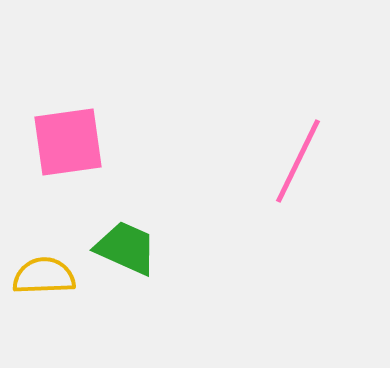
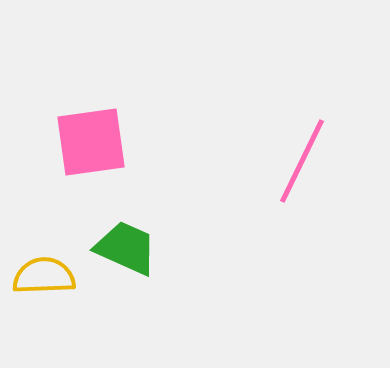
pink square: moved 23 px right
pink line: moved 4 px right
